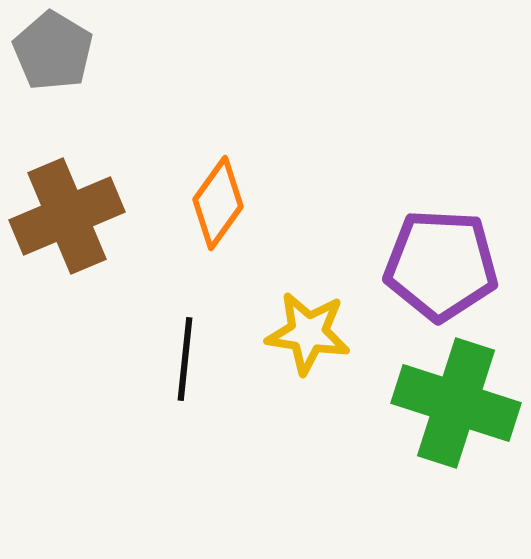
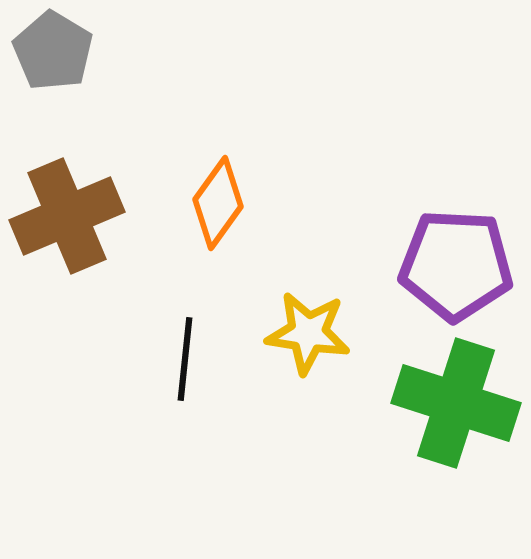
purple pentagon: moved 15 px right
